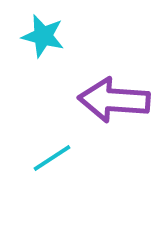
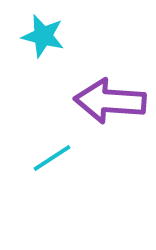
purple arrow: moved 4 px left, 1 px down
